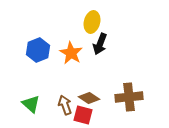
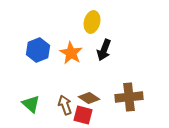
black arrow: moved 4 px right, 6 px down
